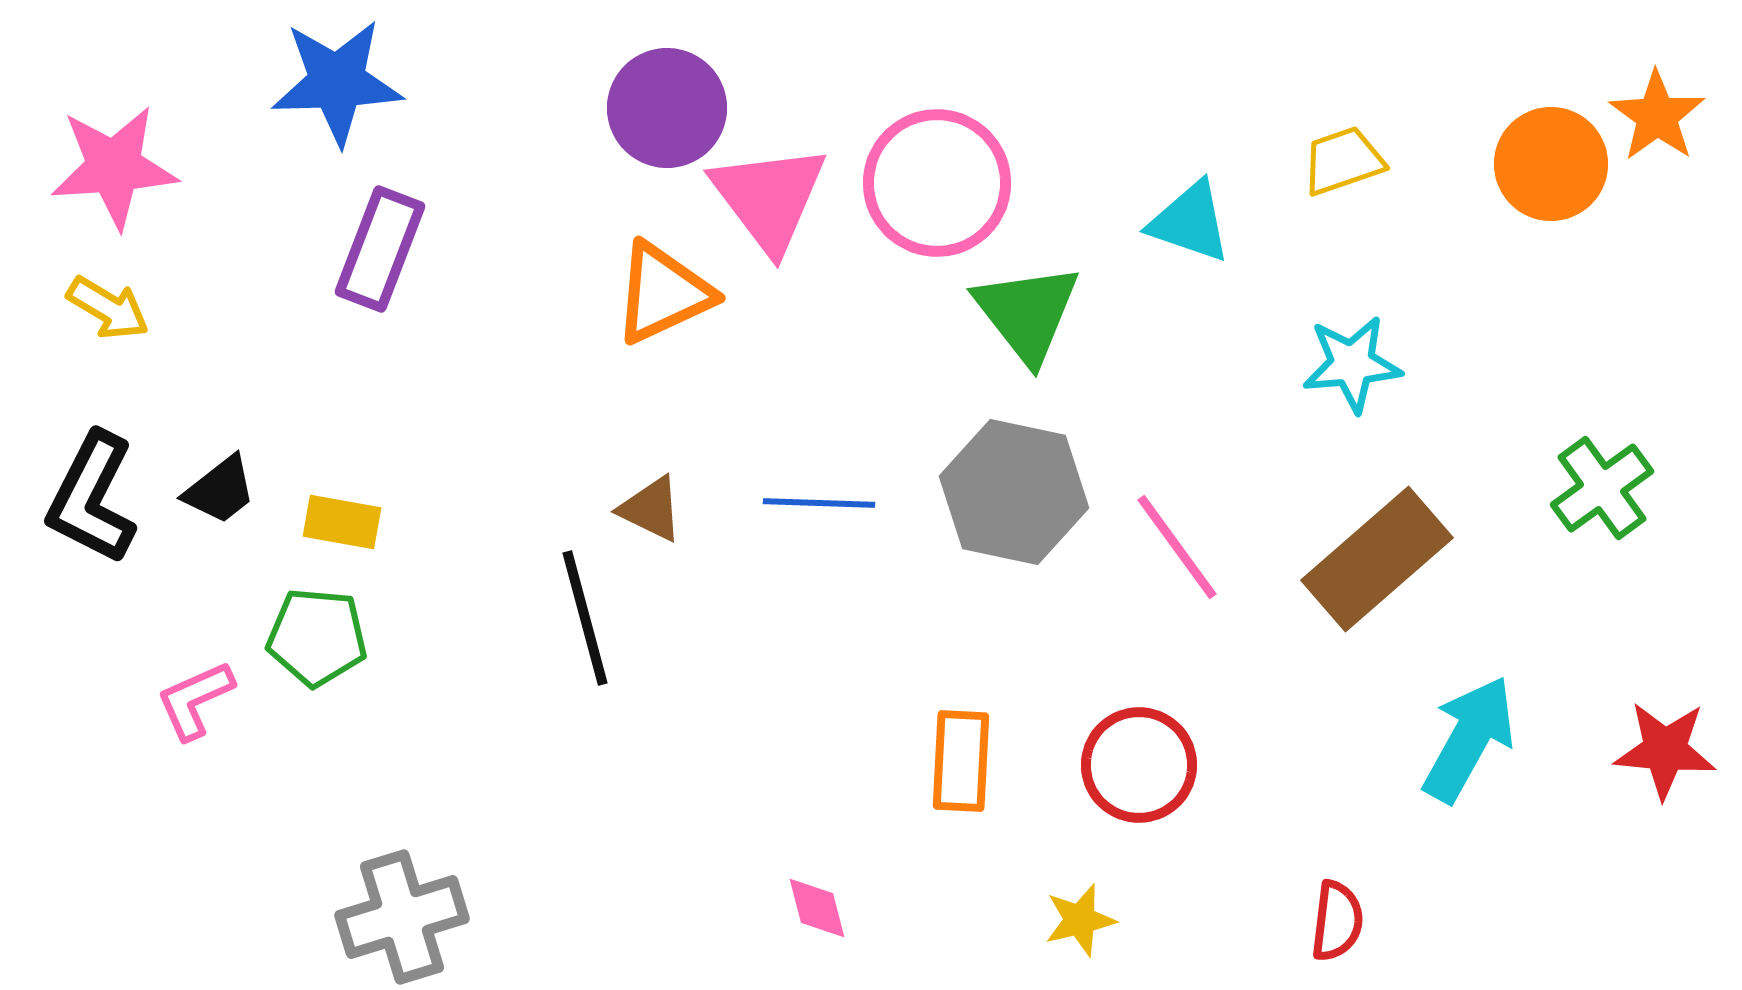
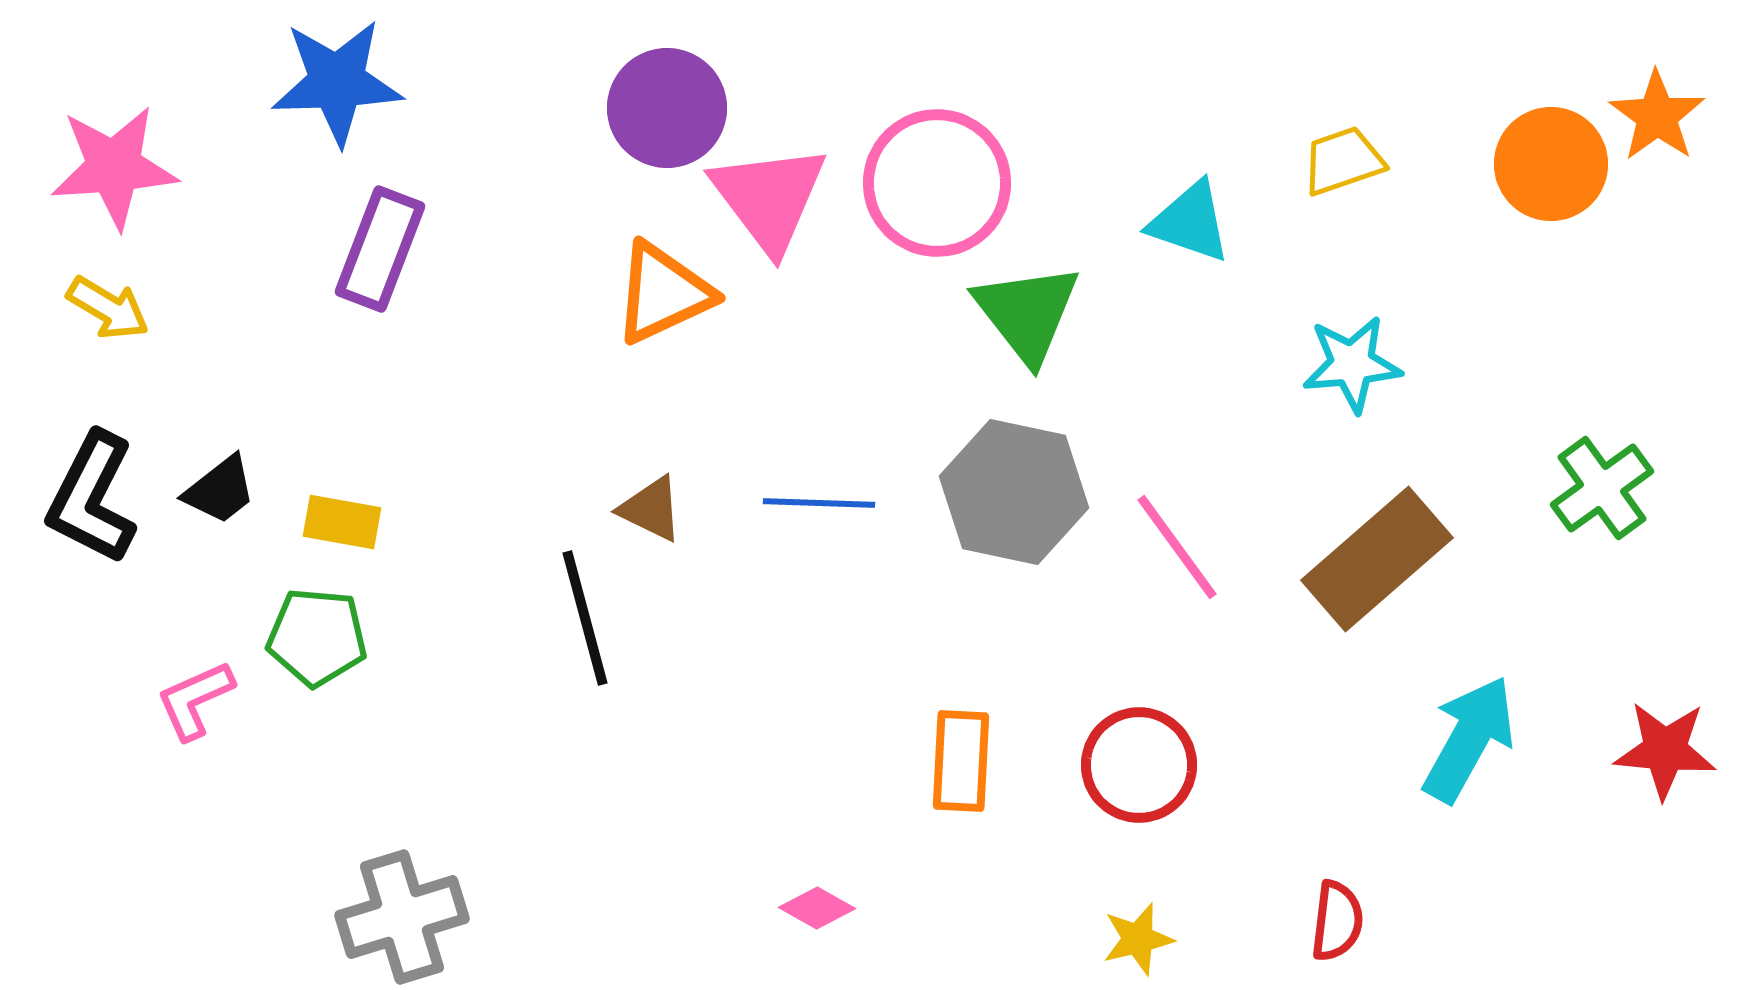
pink diamond: rotated 46 degrees counterclockwise
yellow star: moved 58 px right, 19 px down
